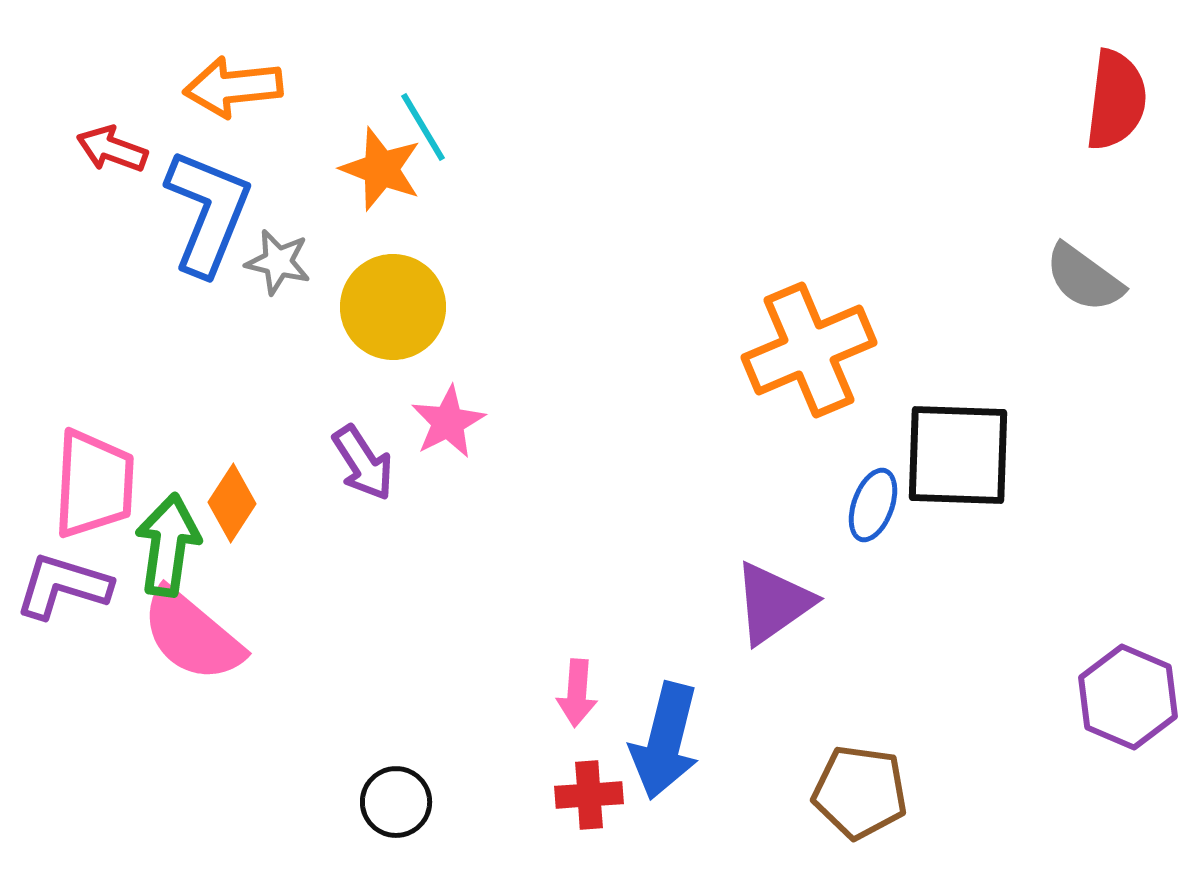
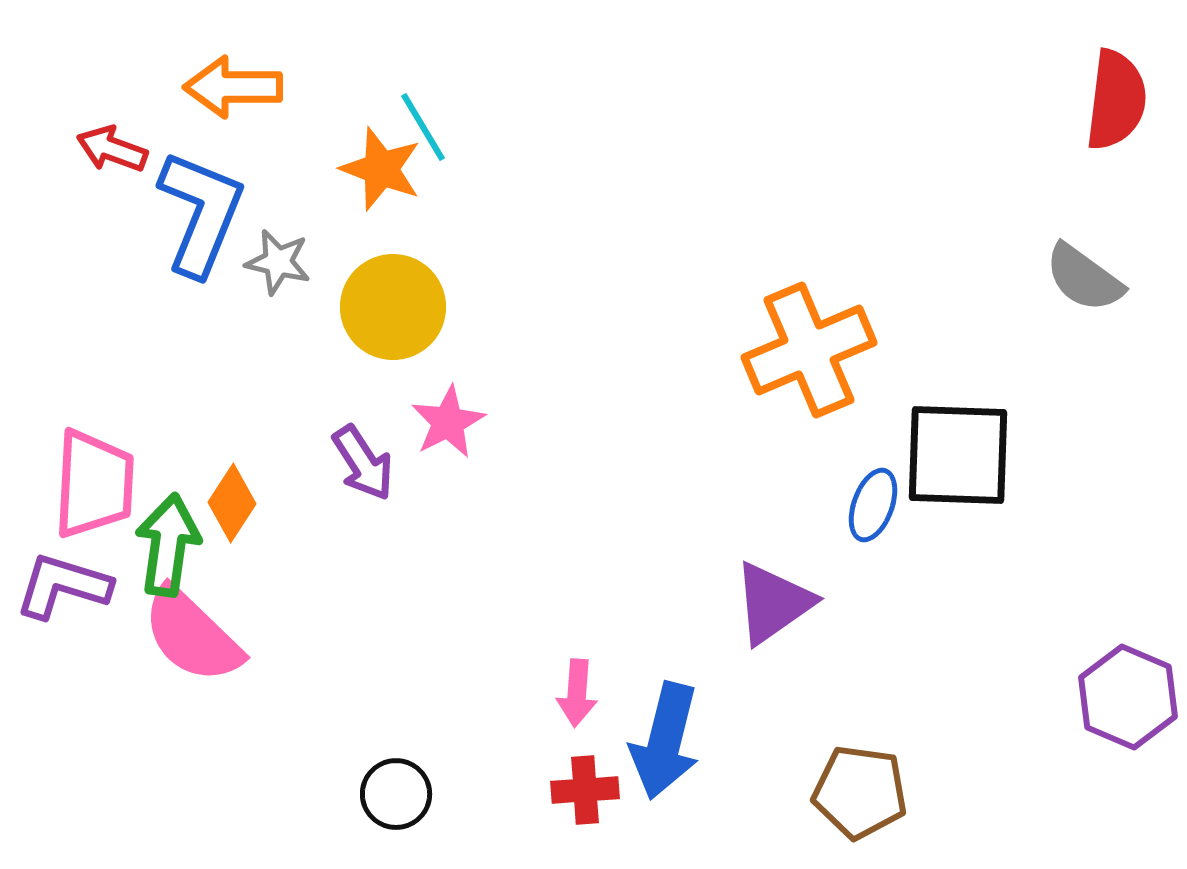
orange arrow: rotated 6 degrees clockwise
blue L-shape: moved 7 px left, 1 px down
pink semicircle: rotated 4 degrees clockwise
red cross: moved 4 px left, 5 px up
black circle: moved 8 px up
